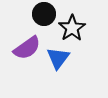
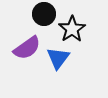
black star: moved 1 px down
